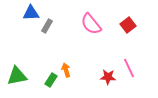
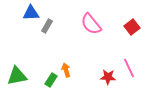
red square: moved 4 px right, 2 px down
